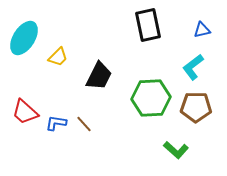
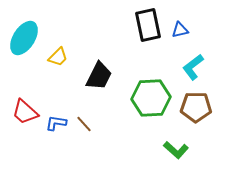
blue triangle: moved 22 px left
